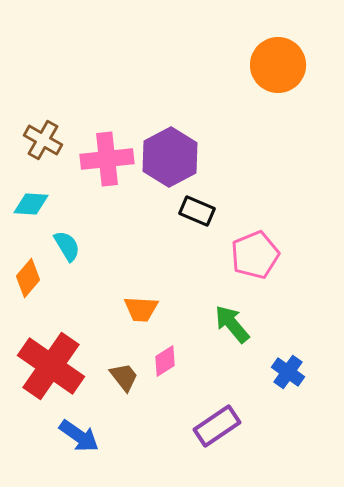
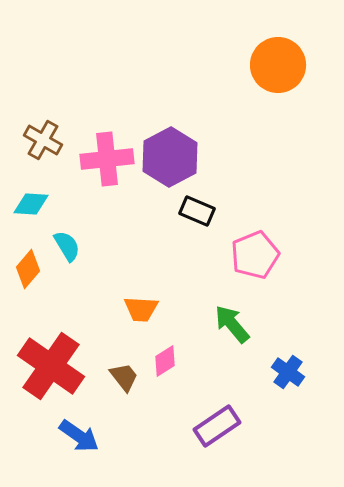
orange diamond: moved 9 px up
